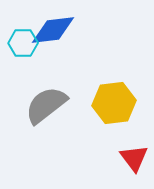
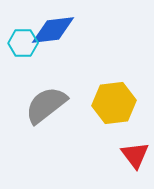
red triangle: moved 1 px right, 3 px up
